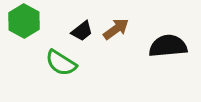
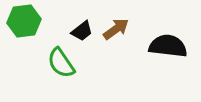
green hexagon: rotated 24 degrees clockwise
black semicircle: rotated 12 degrees clockwise
green semicircle: rotated 24 degrees clockwise
